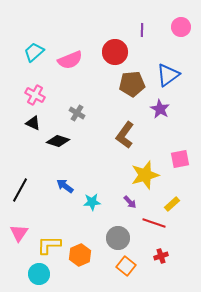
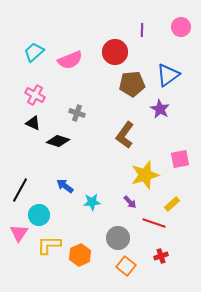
gray cross: rotated 14 degrees counterclockwise
cyan circle: moved 59 px up
